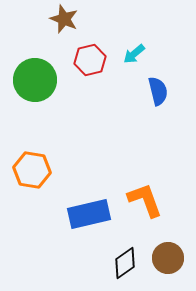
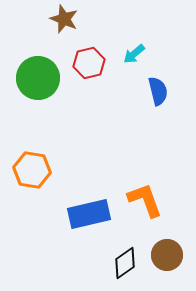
red hexagon: moved 1 px left, 3 px down
green circle: moved 3 px right, 2 px up
brown circle: moved 1 px left, 3 px up
